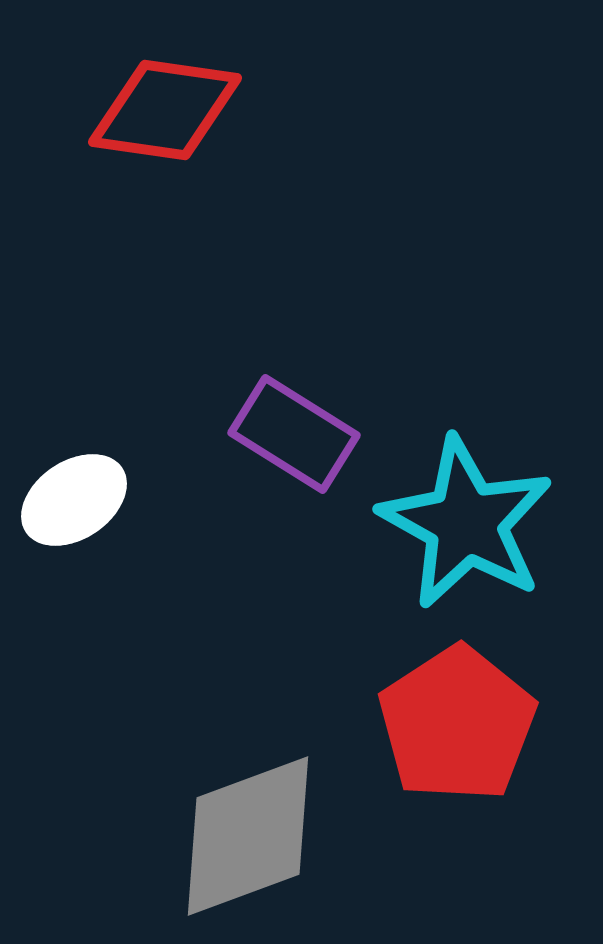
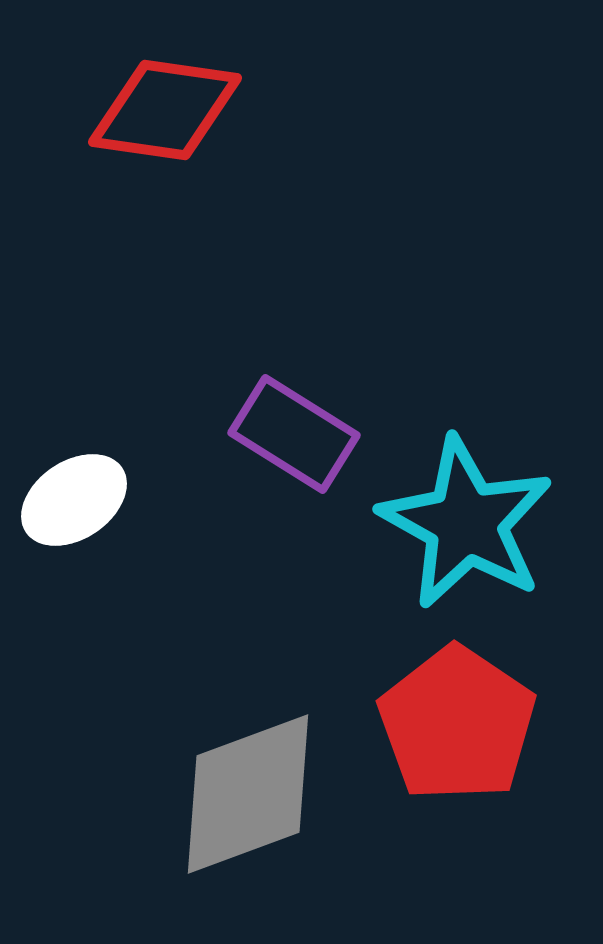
red pentagon: rotated 5 degrees counterclockwise
gray diamond: moved 42 px up
